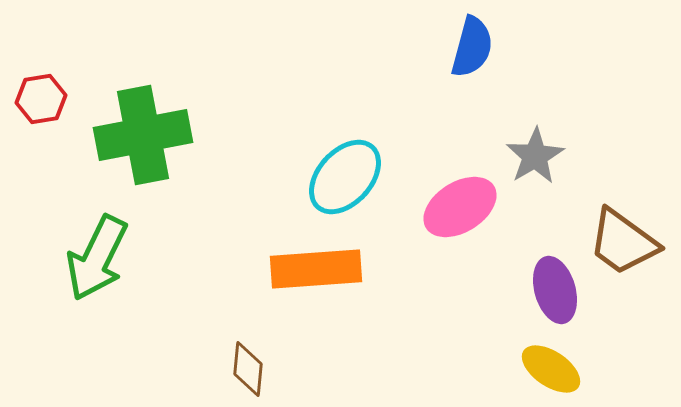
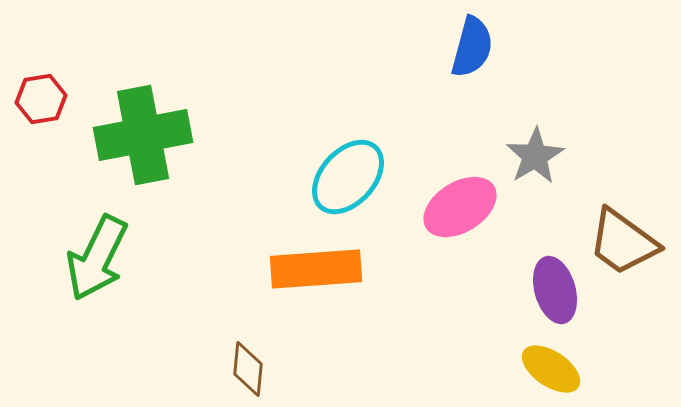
cyan ellipse: moved 3 px right
